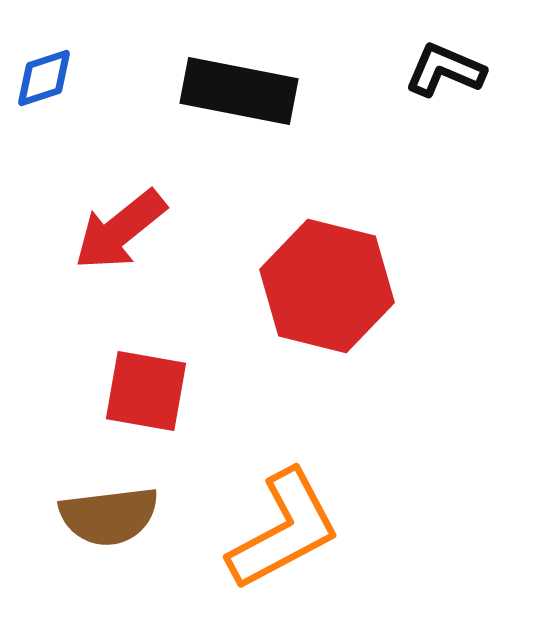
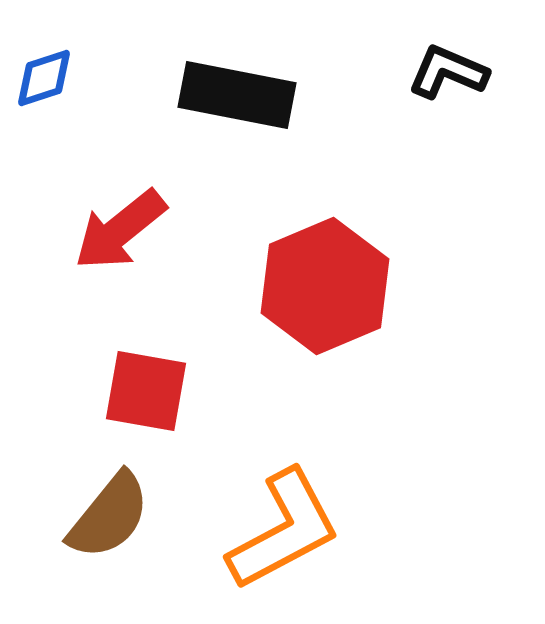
black L-shape: moved 3 px right, 2 px down
black rectangle: moved 2 px left, 4 px down
red hexagon: moved 2 px left; rotated 23 degrees clockwise
brown semicircle: rotated 44 degrees counterclockwise
